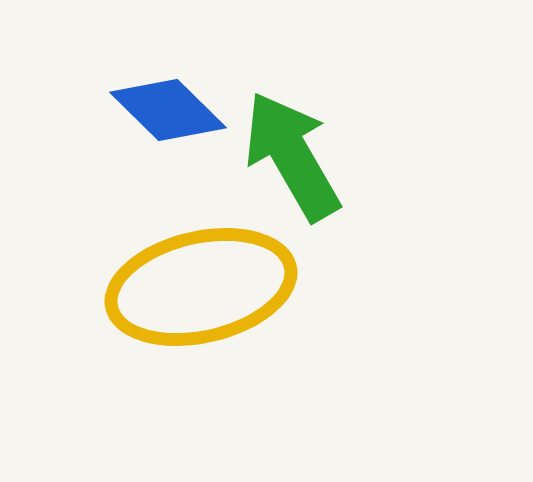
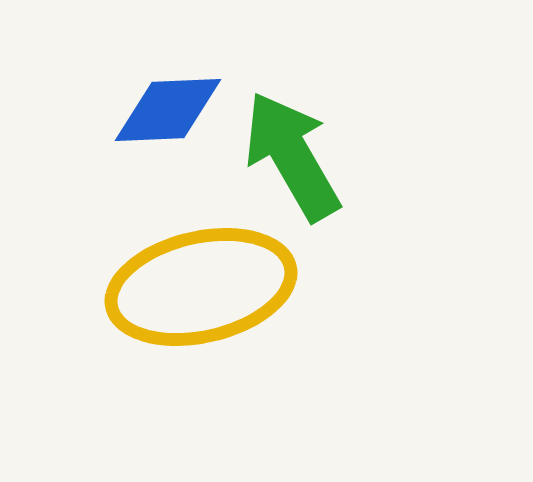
blue diamond: rotated 47 degrees counterclockwise
